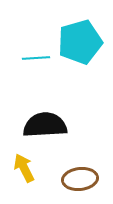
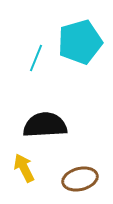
cyan line: rotated 64 degrees counterclockwise
brown ellipse: rotated 8 degrees counterclockwise
